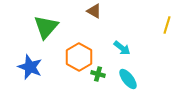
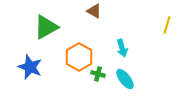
green triangle: rotated 20 degrees clockwise
cyan arrow: rotated 36 degrees clockwise
cyan ellipse: moved 3 px left
